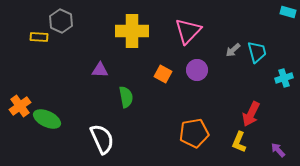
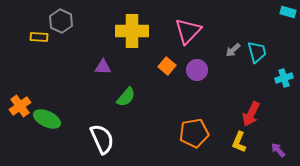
purple triangle: moved 3 px right, 3 px up
orange square: moved 4 px right, 8 px up; rotated 12 degrees clockwise
green semicircle: rotated 50 degrees clockwise
